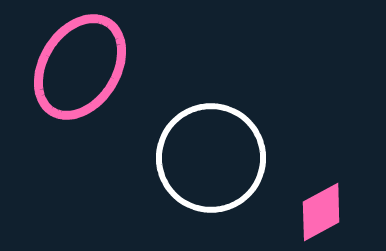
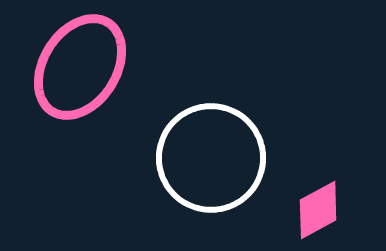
pink diamond: moved 3 px left, 2 px up
